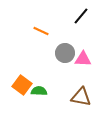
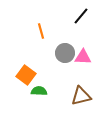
orange line: rotated 49 degrees clockwise
pink triangle: moved 2 px up
orange square: moved 4 px right, 10 px up
brown triangle: moved 1 px up; rotated 25 degrees counterclockwise
